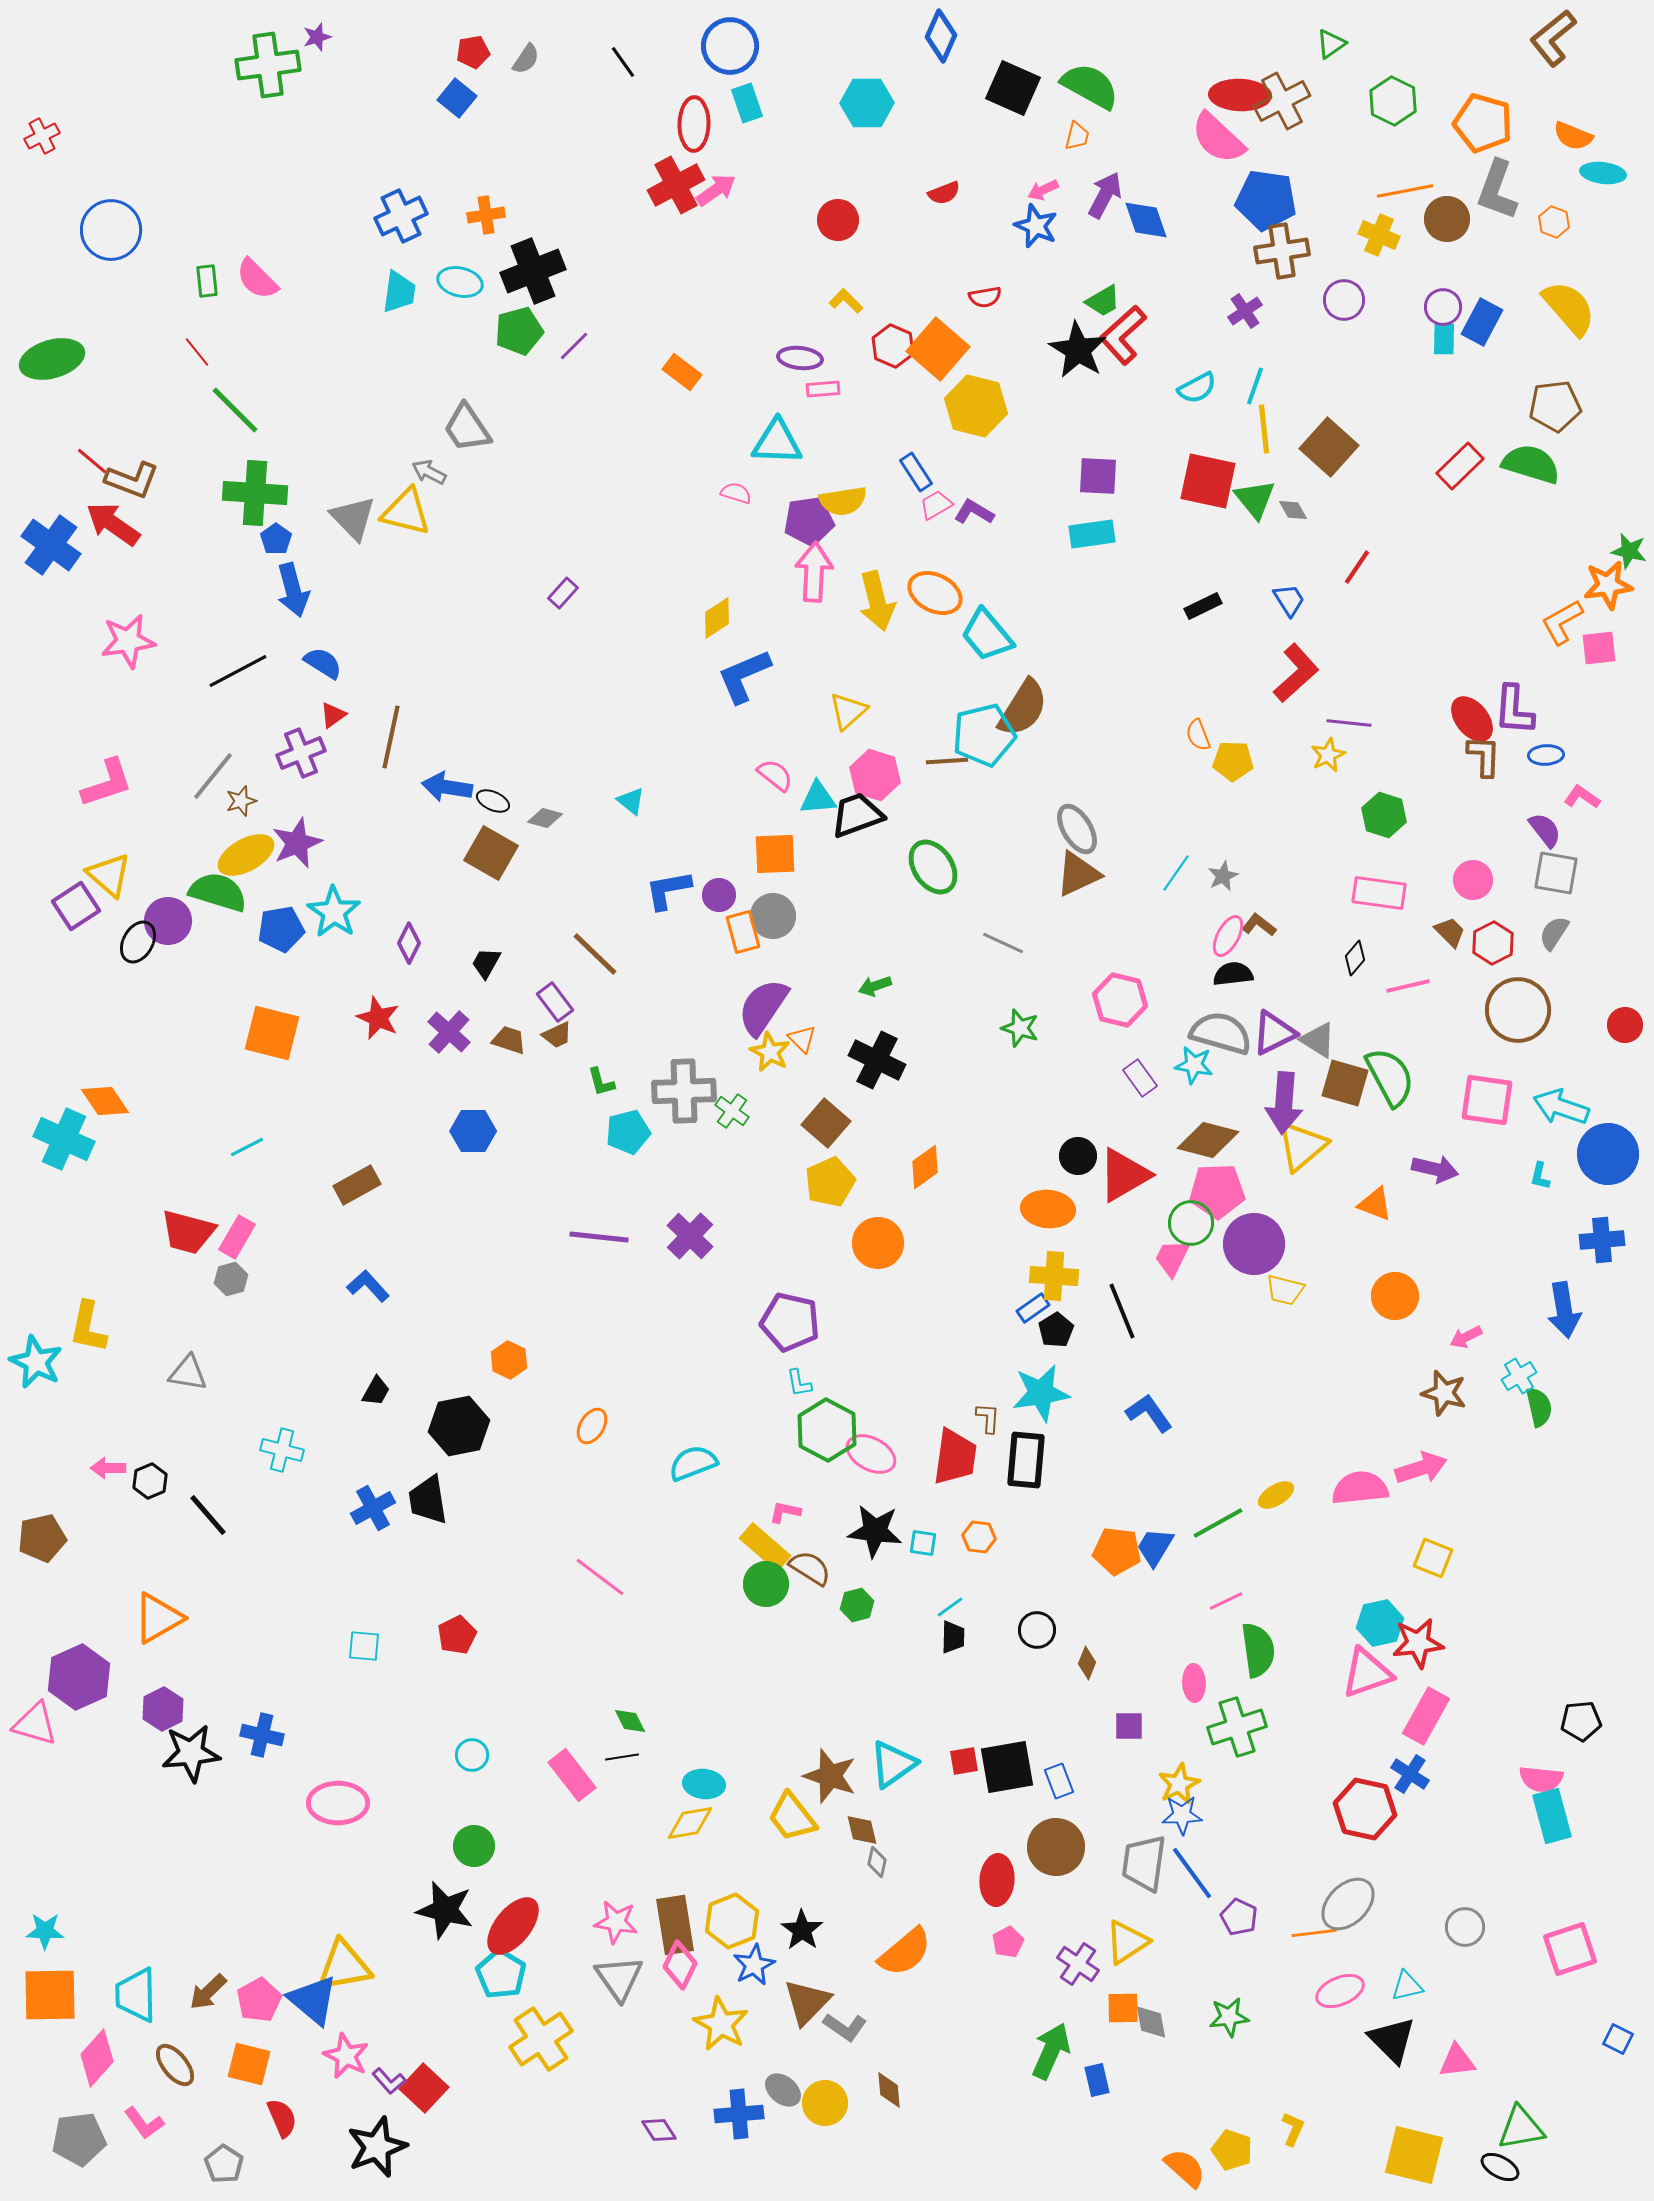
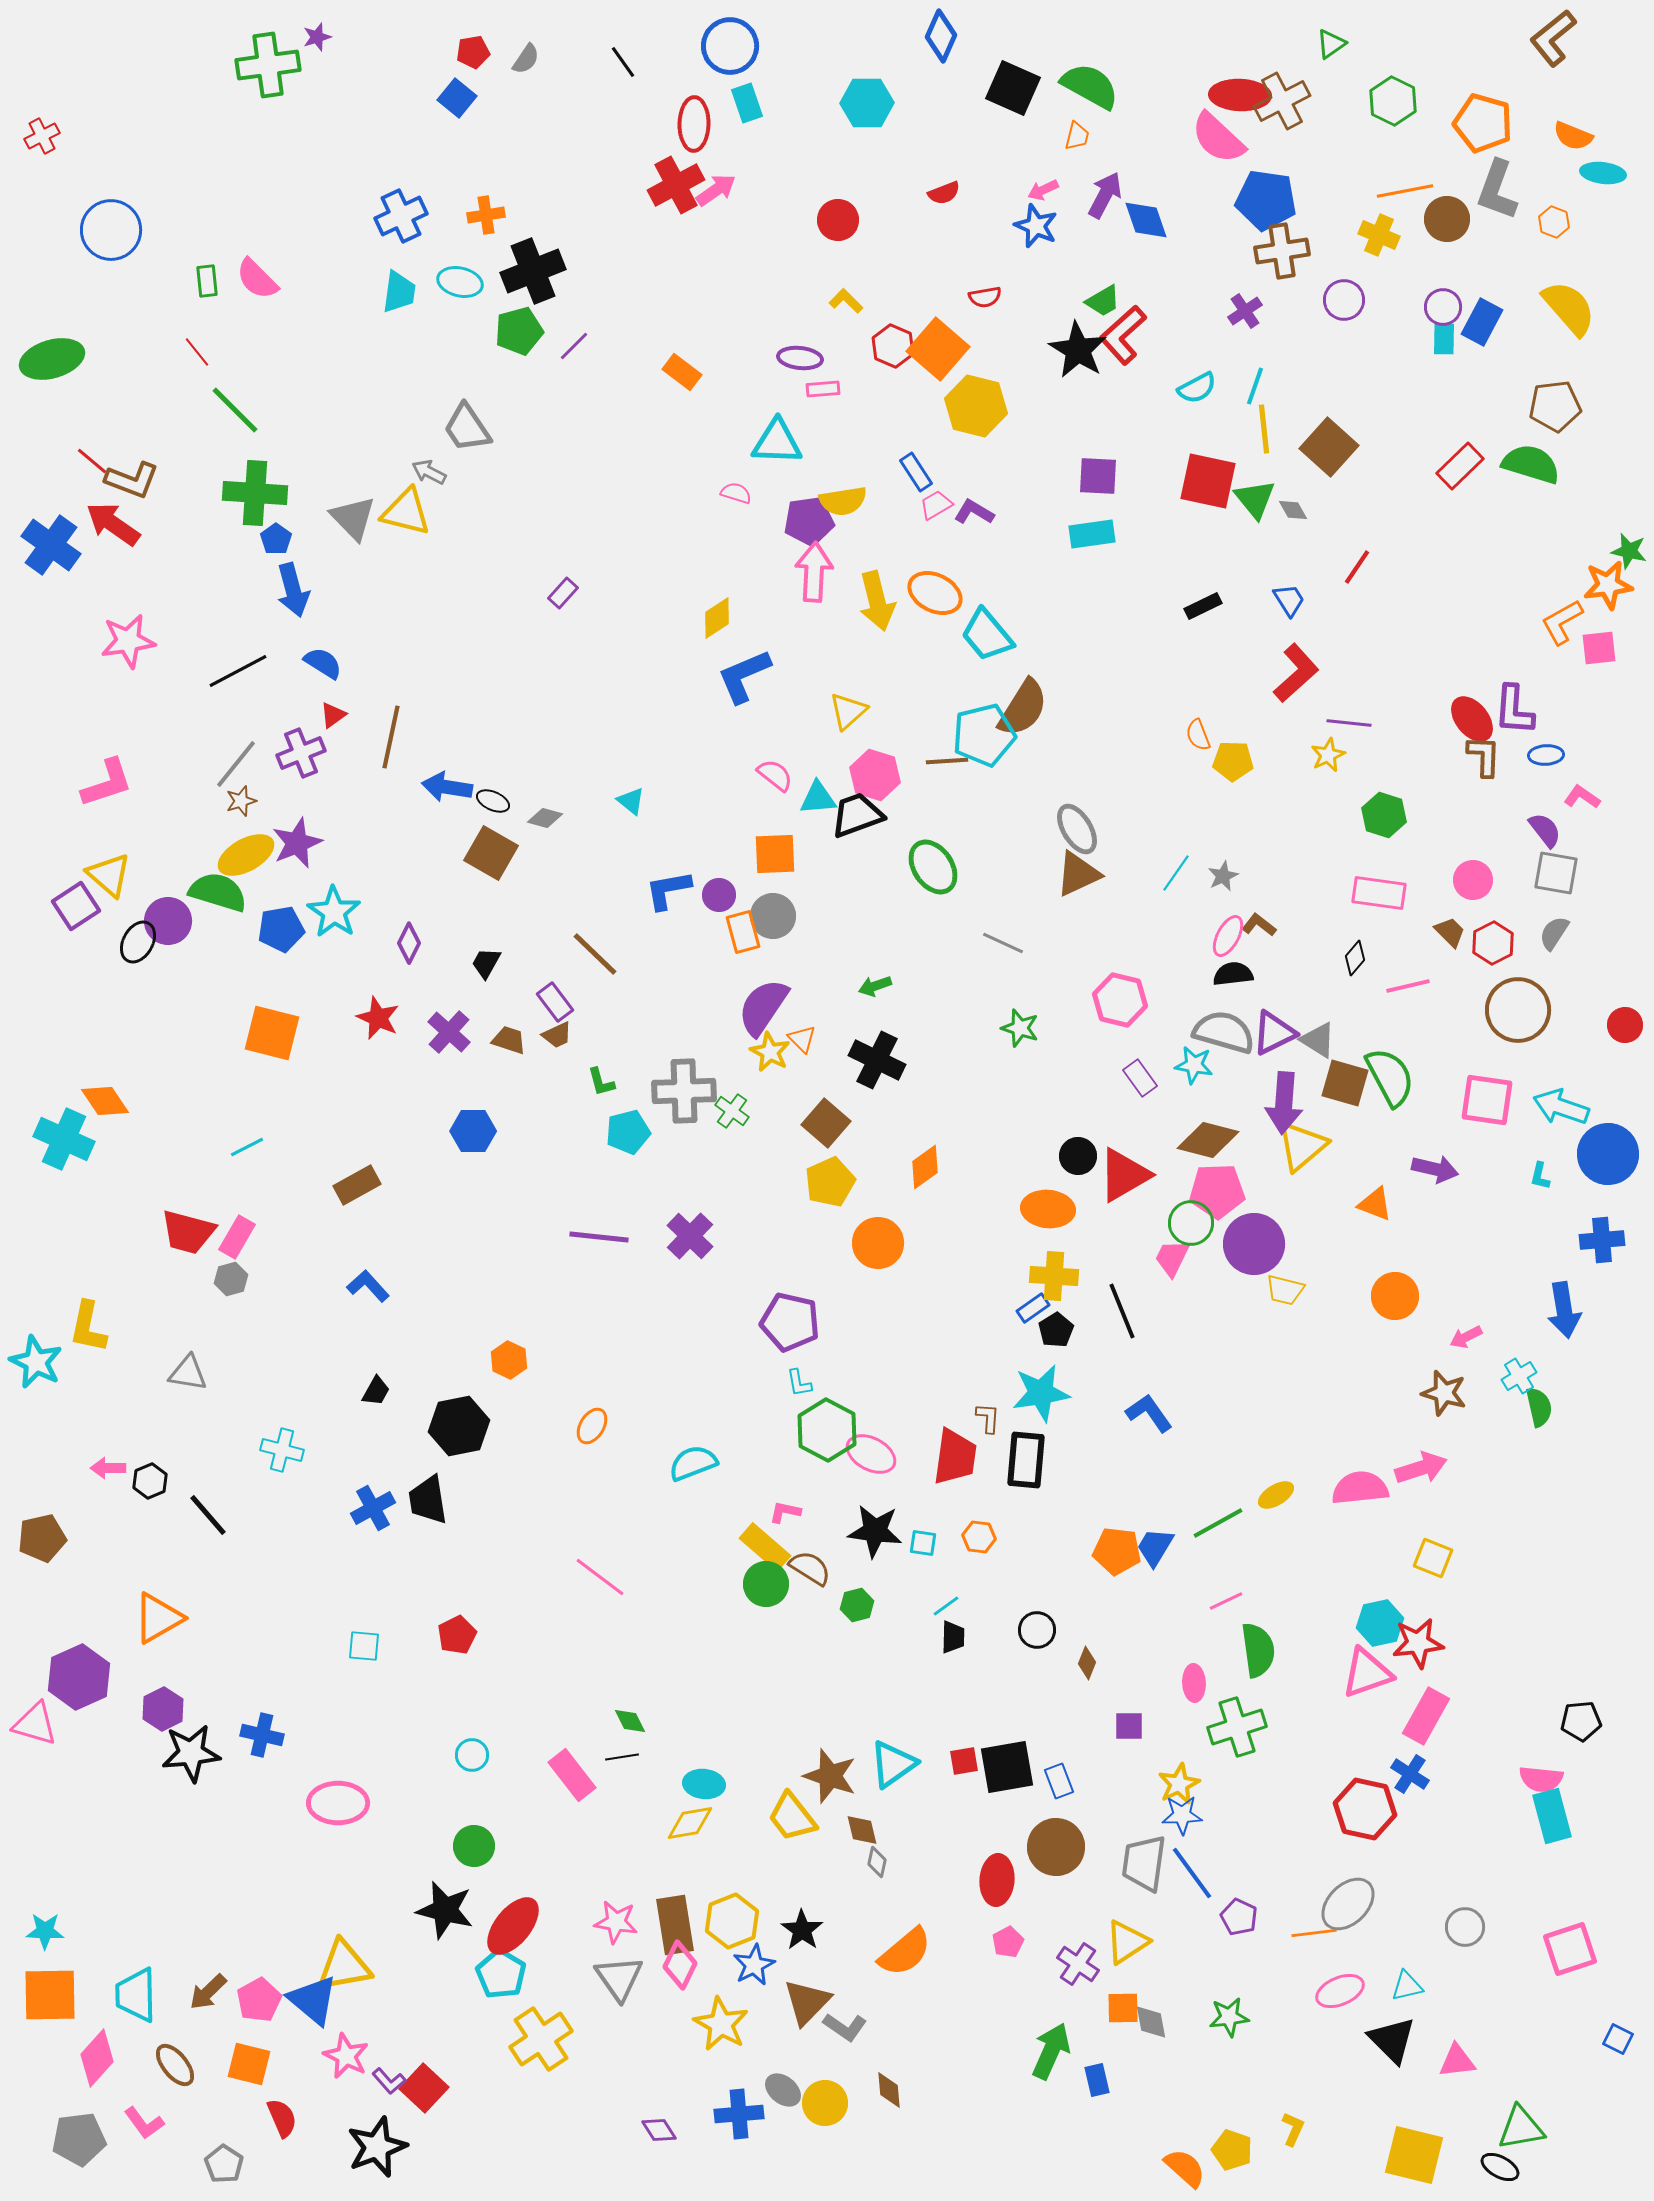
gray line at (213, 776): moved 23 px right, 12 px up
gray semicircle at (1221, 1033): moved 3 px right, 1 px up
cyan line at (950, 1607): moved 4 px left, 1 px up
